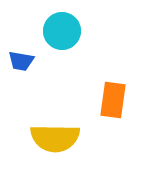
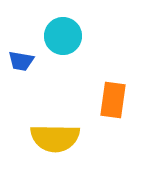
cyan circle: moved 1 px right, 5 px down
